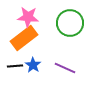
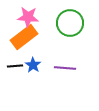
orange rectangle: moved 1 px up
purple line: rotated 20 degrees counterclockwise
